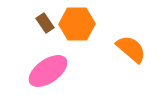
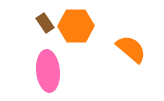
orange hexagon: moved 1 px left, 2 px down
pink ellipse: rotated 60 degrees counterclockwise
